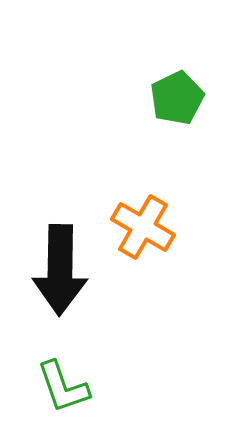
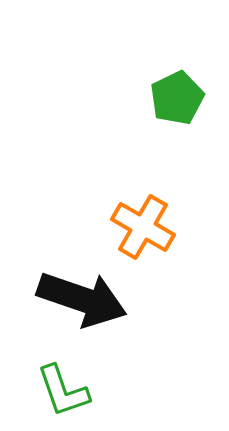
black arrow: moved 22 px right, 29 px down; rotated 72 degrees counterclockwise
green L-shape: moved 4 px down
